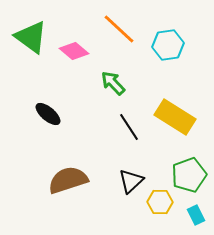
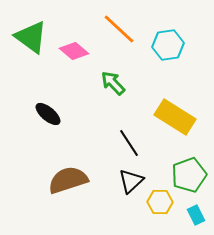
black line: moved 16 px down
